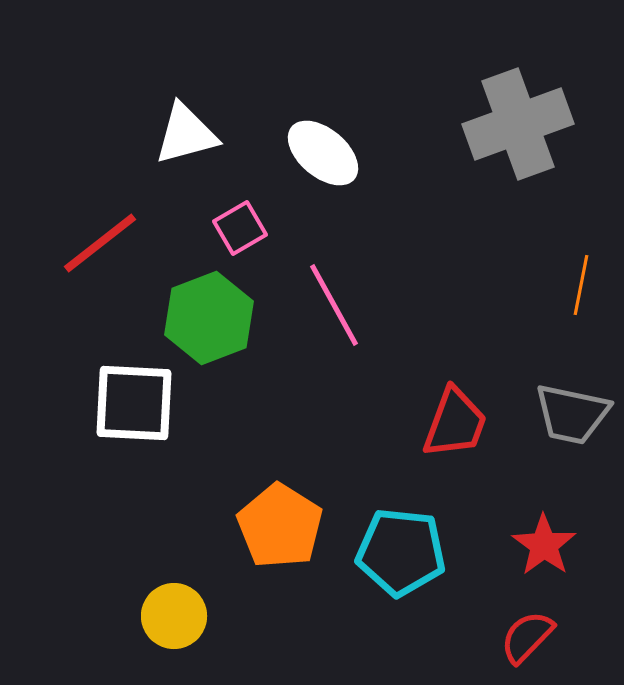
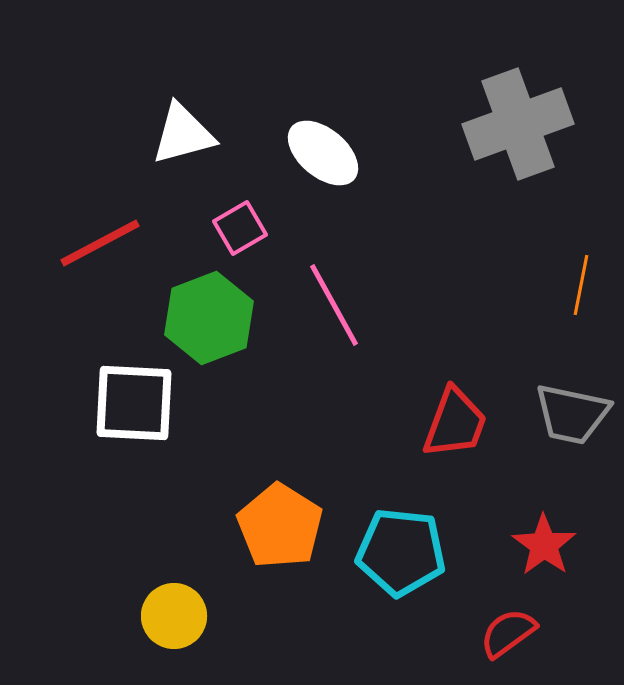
white triangle: moved 3 px left
red line: rotated 10 degrees clockwise
red semicircle: moved 19 px left, 4 px up; rotated 10 degrees clockwise
